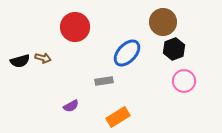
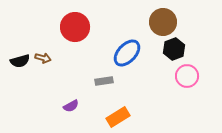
pink circle: moved 3 px right, 5 px up
